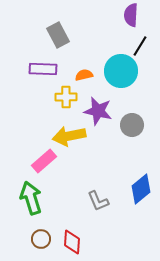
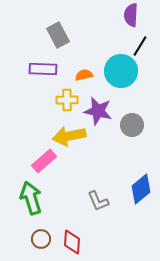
yellow cross: moved 1 px right, 3 px down
